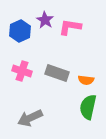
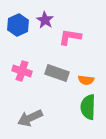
pink L-shape: moved 10 px down
blue hexagon: moved 2 px left, 6 px up
green semicircle: rotated 10 degrees counterclockwise
